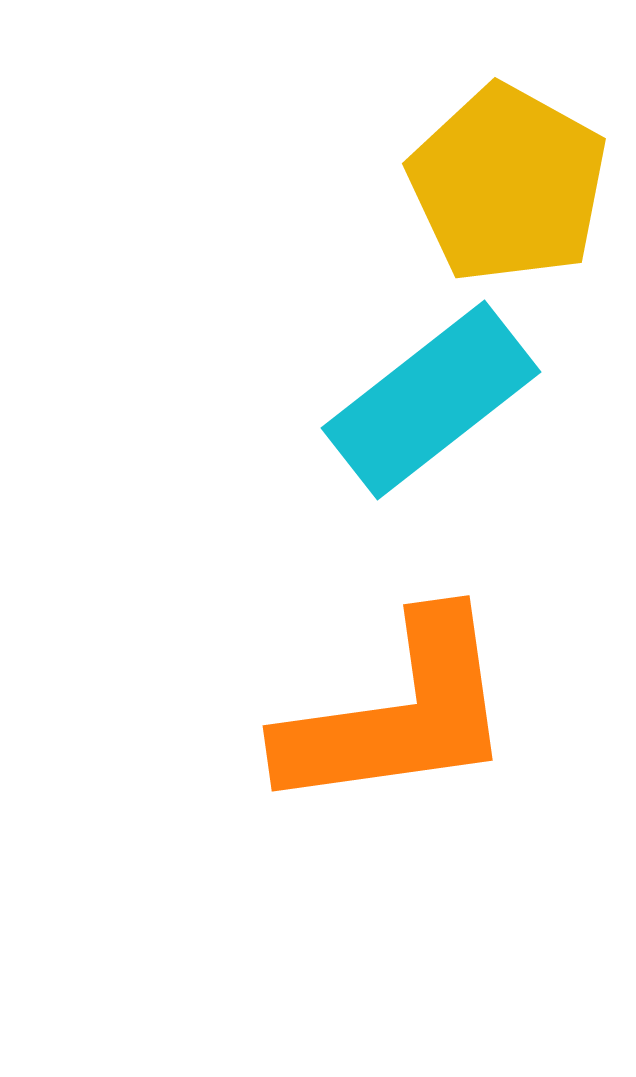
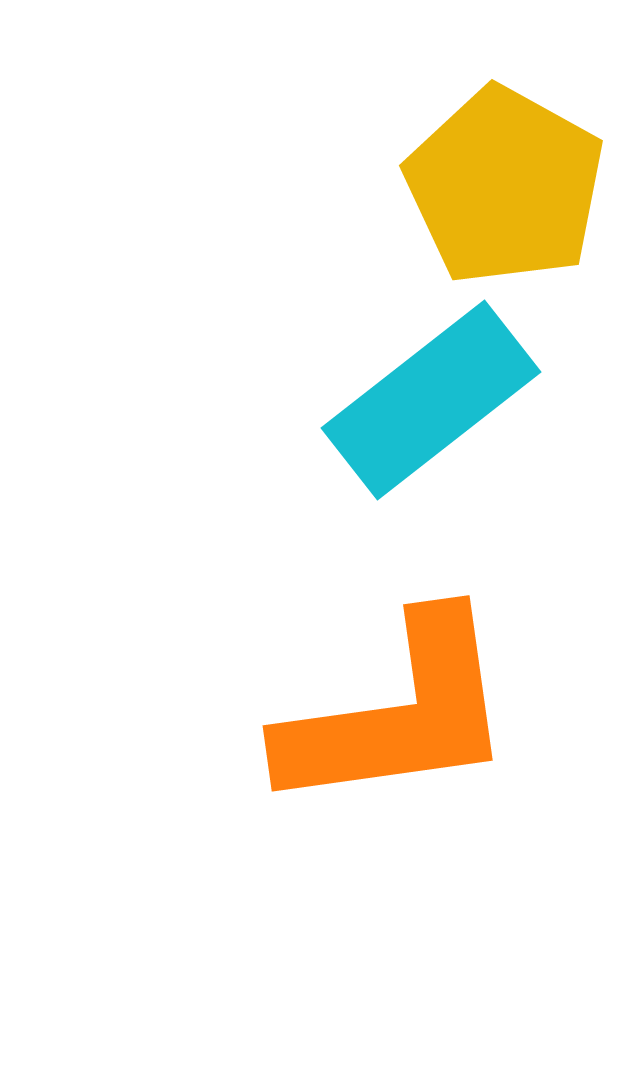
yellow pentagon: moved 3 px left, 2 px down
